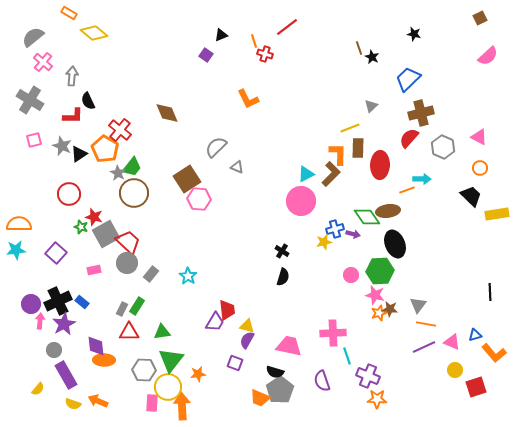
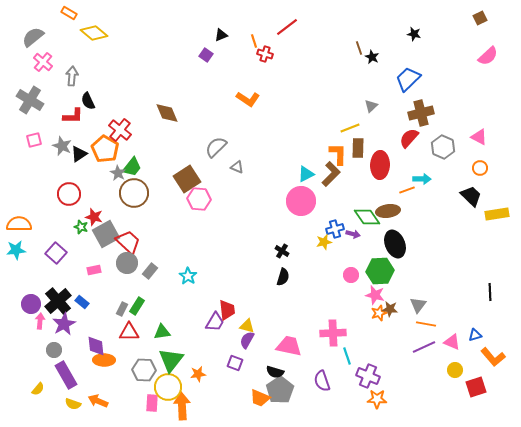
orange L-shape at (248, 99): rotated 30 degrees counterclockwise
gray rectangle at (151, 274): moved 1 px left, 3 px up
black cross at (58, 301): rotated 16 degrees counterclockwise
orange L-shape at (494, 353): moved 1 px left, 4 px down
